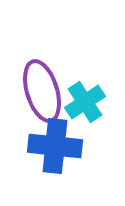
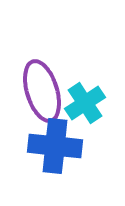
cyan cross: moved 1 px down
